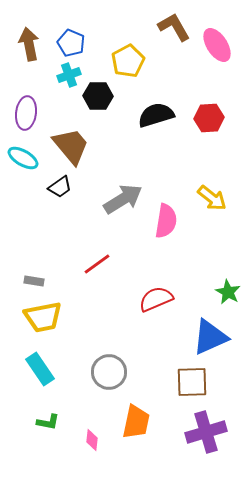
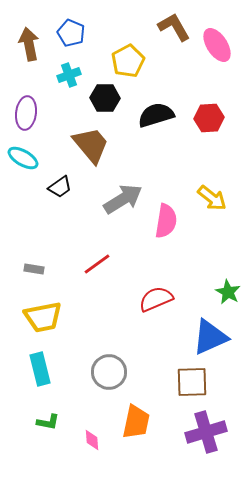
blue pentagon: moved 10 px up
black hexagon: moved 7 px right, 2 px down
brown trapezoid: moved 20 px right, 1 px up
gray rectangle: moved 12 px up
cyan rectangle: rotated 20 degrees clockwise
pink diamond: rotated 10 degrees counterclockwise
